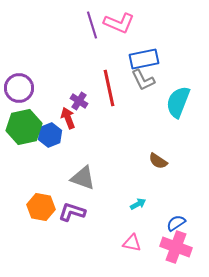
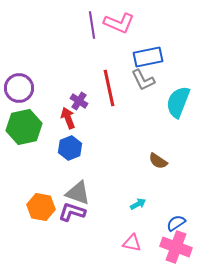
purple line: rotated 8 degrees clockwise
blue rectangle: moved 4 px right, 2 px up
blue hexagon: moved 20 px right, 13 px down
gray triangle: moved 5 px left, 15 px down
